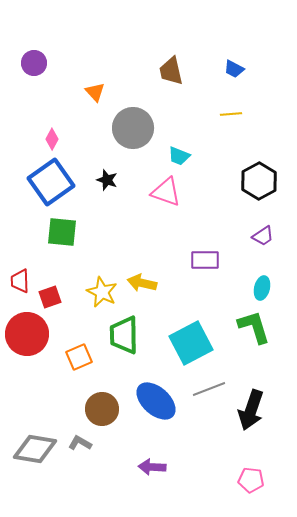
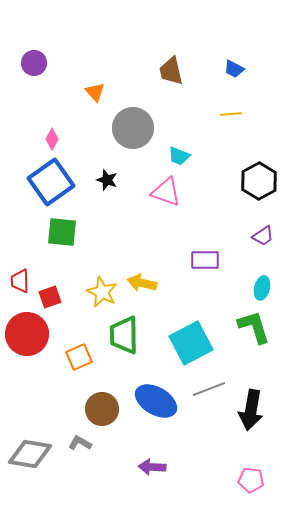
blue ellipse: rotated 12 degrees counterclockwise
black arrow: rotated 9 degrees counterclockwise
gray diamond: moved 5 px left, 5 px down
